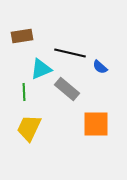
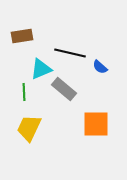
gray rectangle: moved 3 px left
